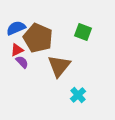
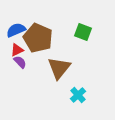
blue semicircle: moved 2 px down
purple semicircle: moved 2 px left
brown triangle: moved 2 px down
